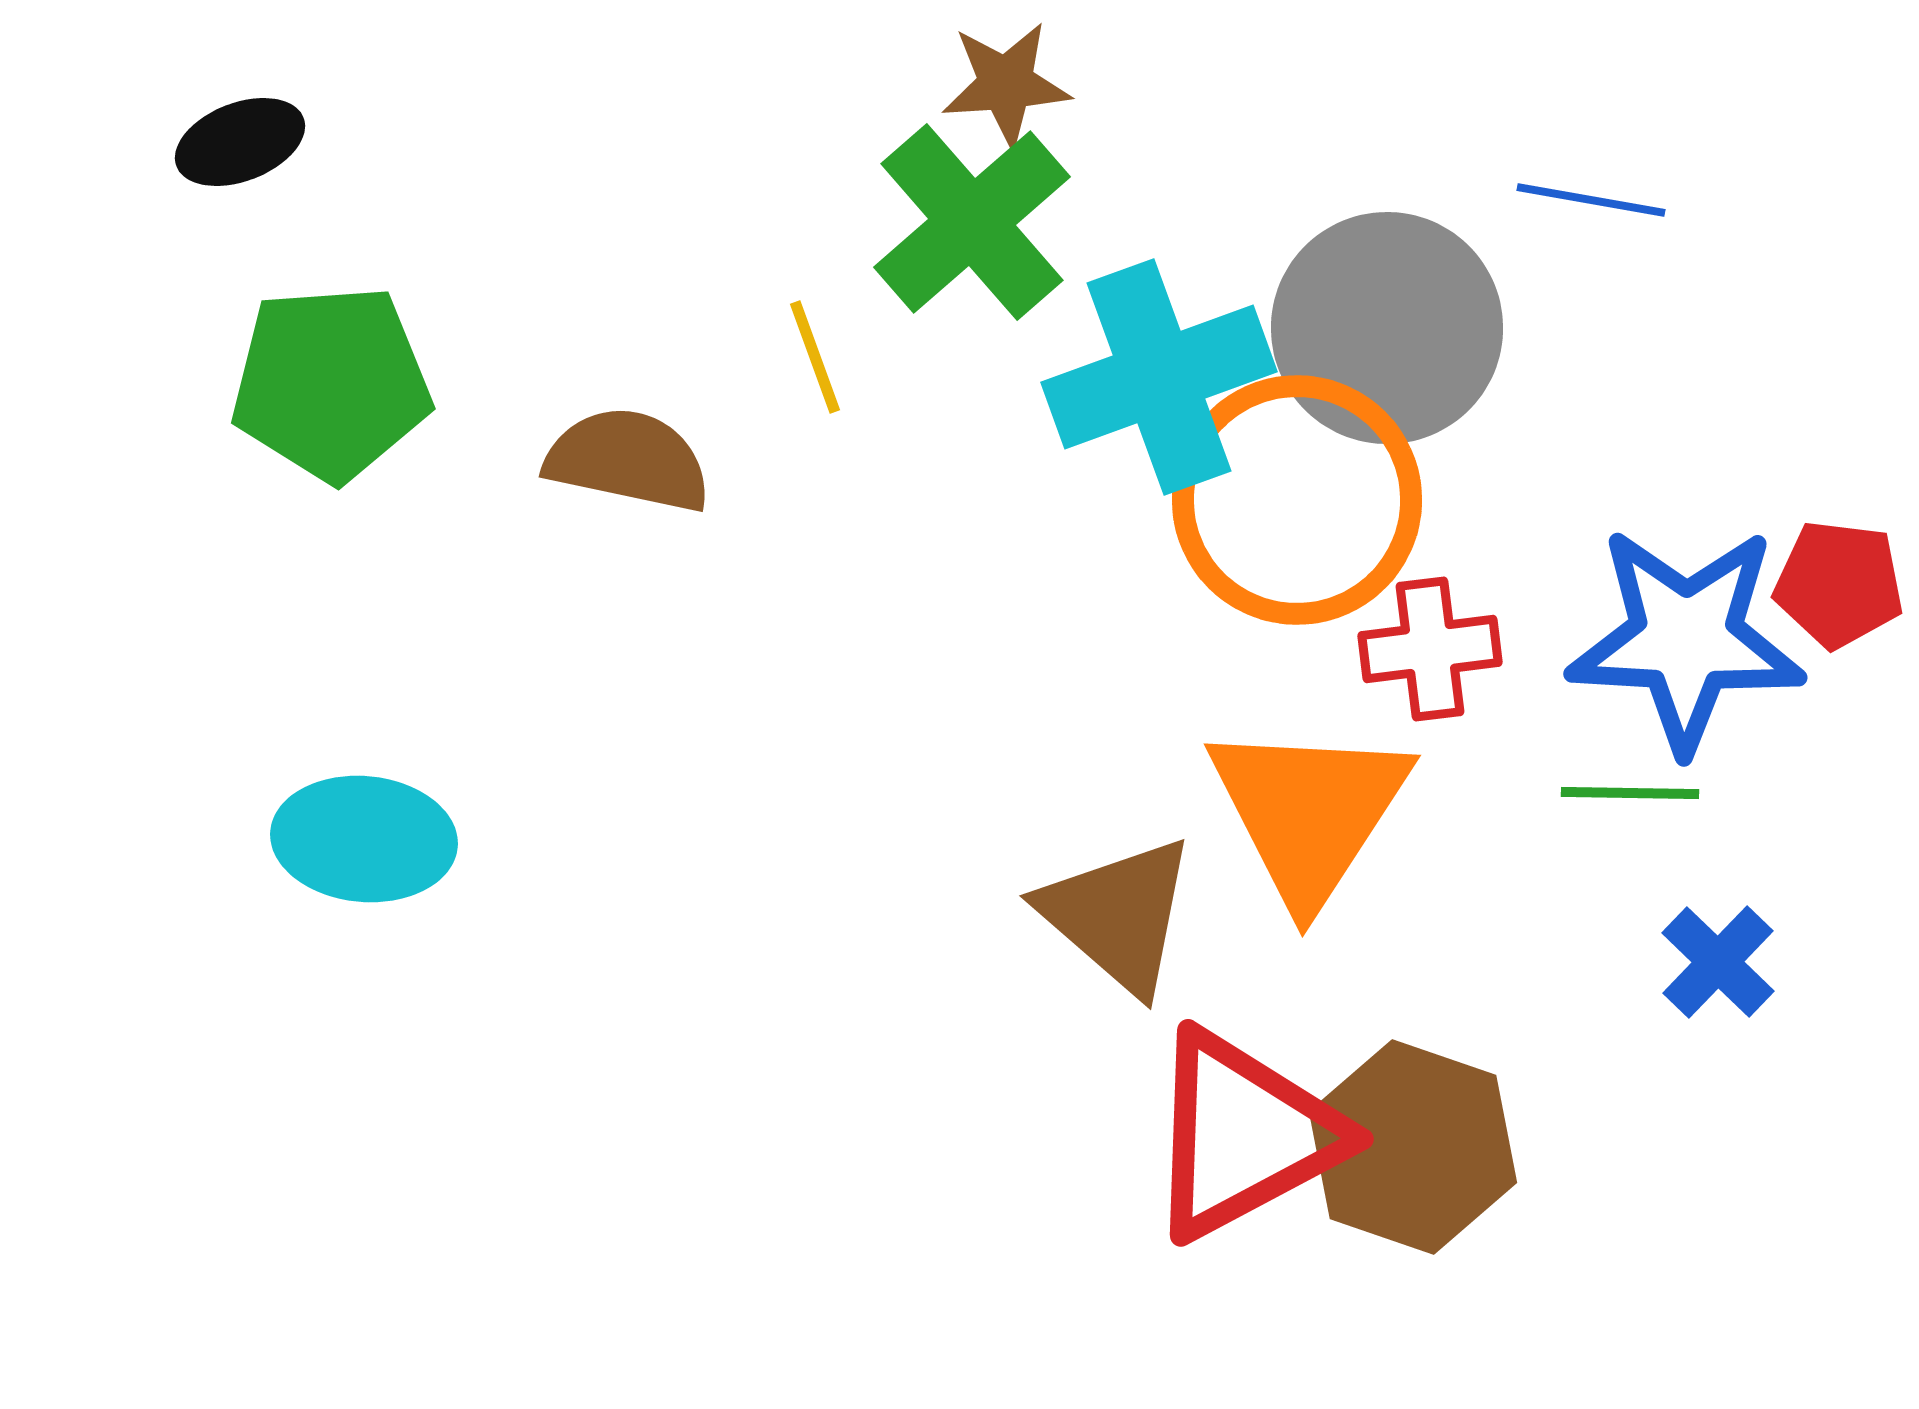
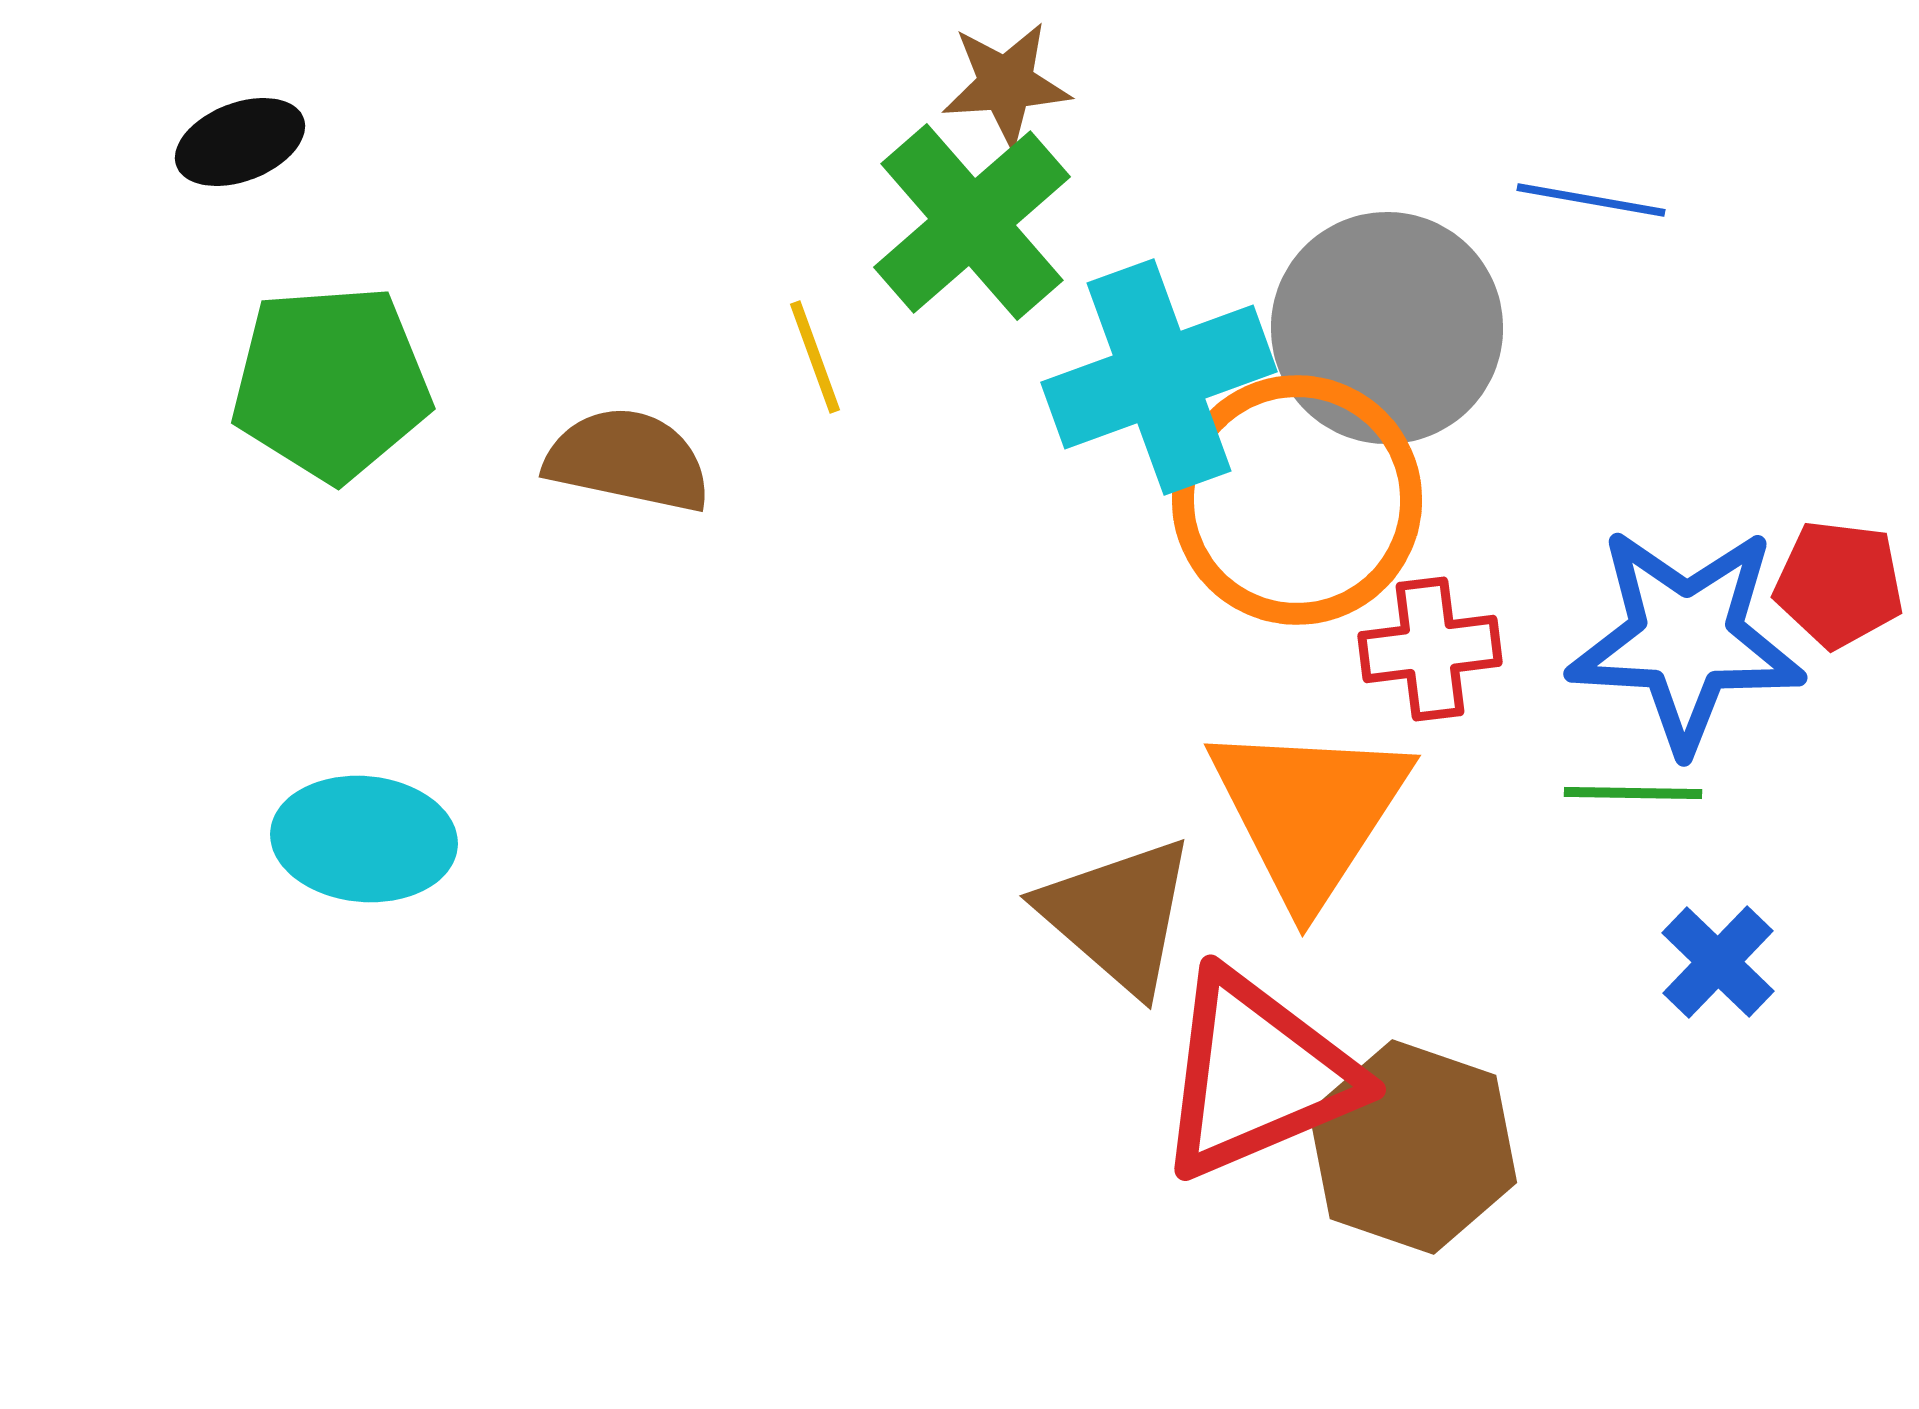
green line: moved 3 px right
red triangle: moved 13 px right, 60 px up; rotated 5 degrees clockwise
